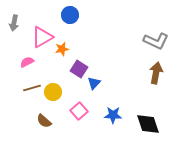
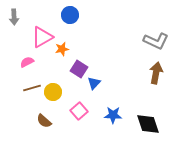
gray arrow: moved 6 px up; rotated 14 degrees counterclockwise
